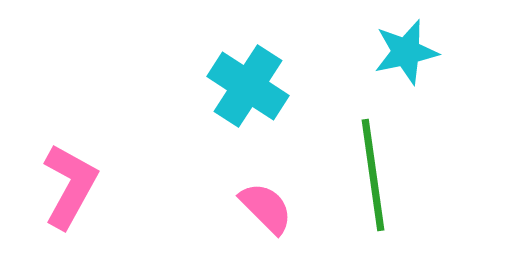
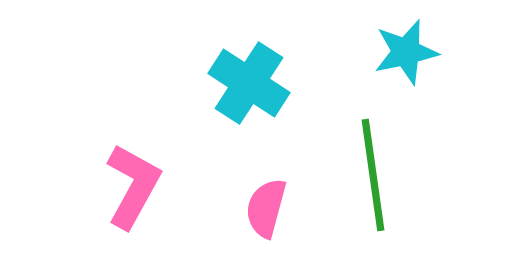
cyan cross: moved 1 px right, 3 px up
pink L-shape: moved 63 px right
pink semicircle: rotated 120 degrees counterclockwise
